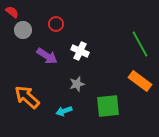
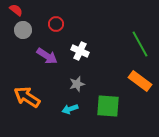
red semicircle: moved 4 px right, 2 px up
orange arrow: rotated 8 degrees counterclockwise
green square: rotated 10 degrees clockwise
cyan arrow: moved 6 px right, 2 px up
